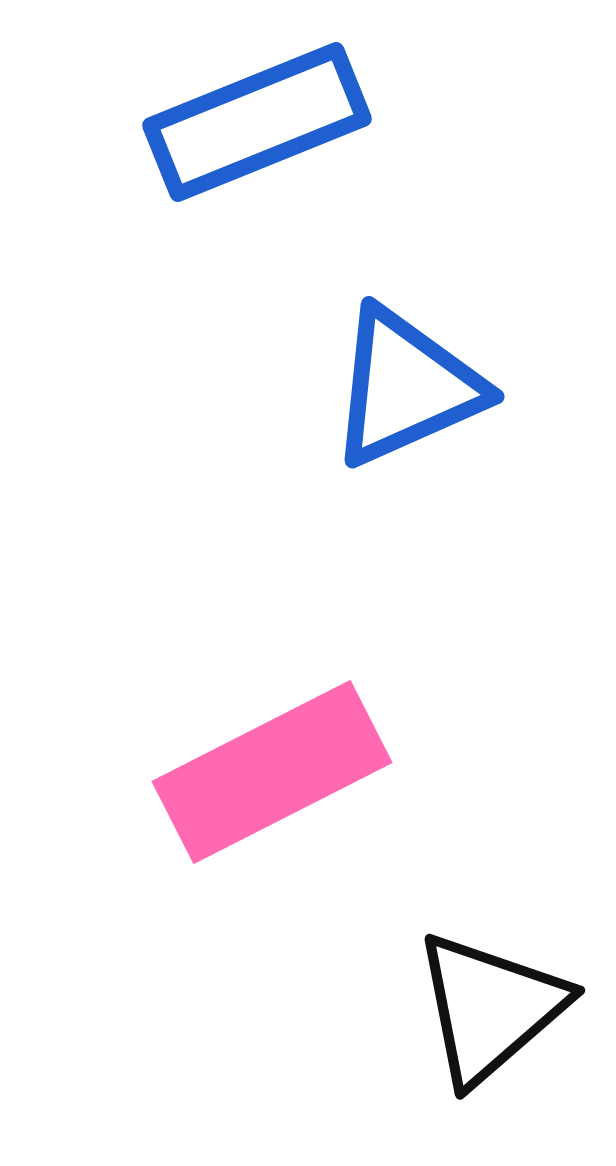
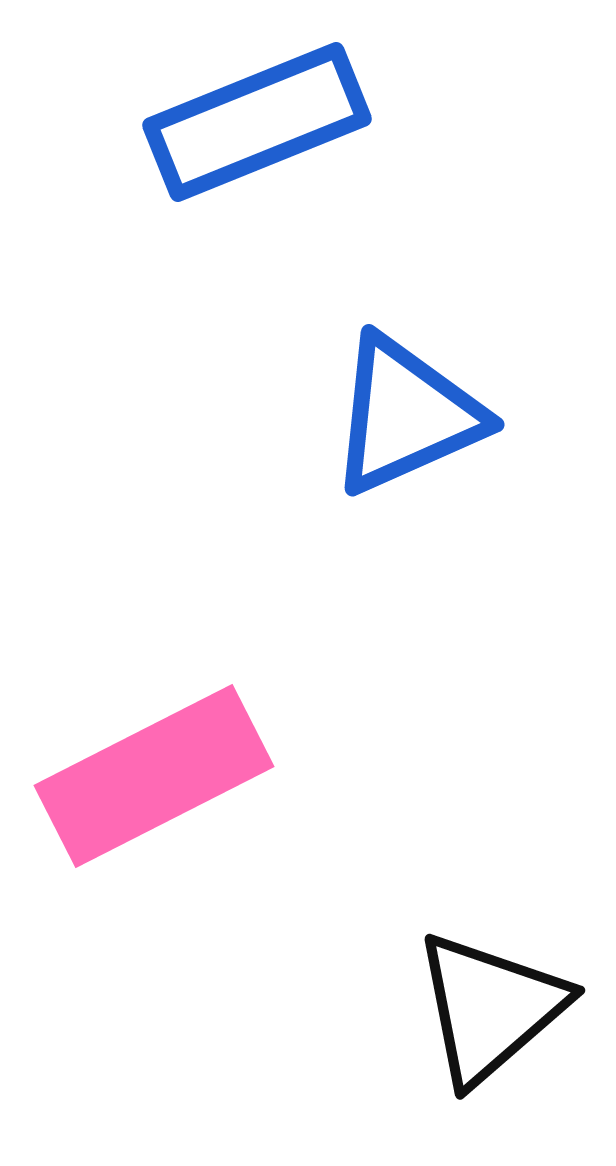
blue triangle: moved 28 px down
pink rectangle: moved 118 px left, 4 px down
